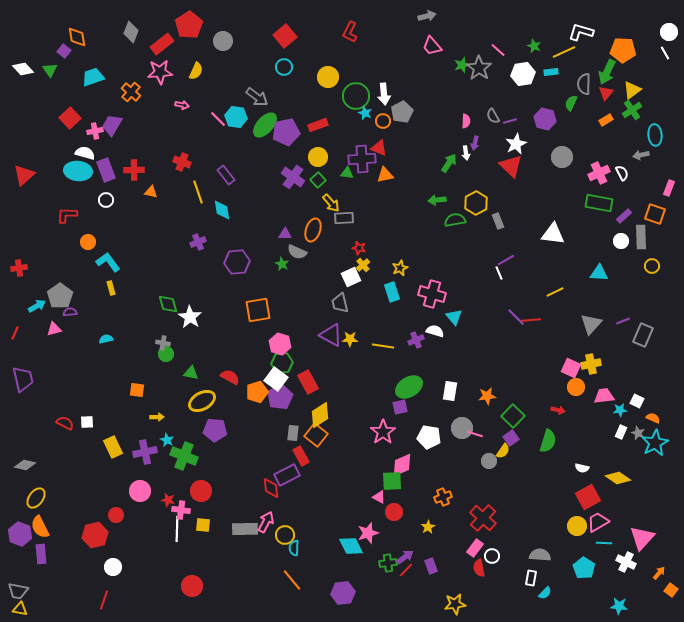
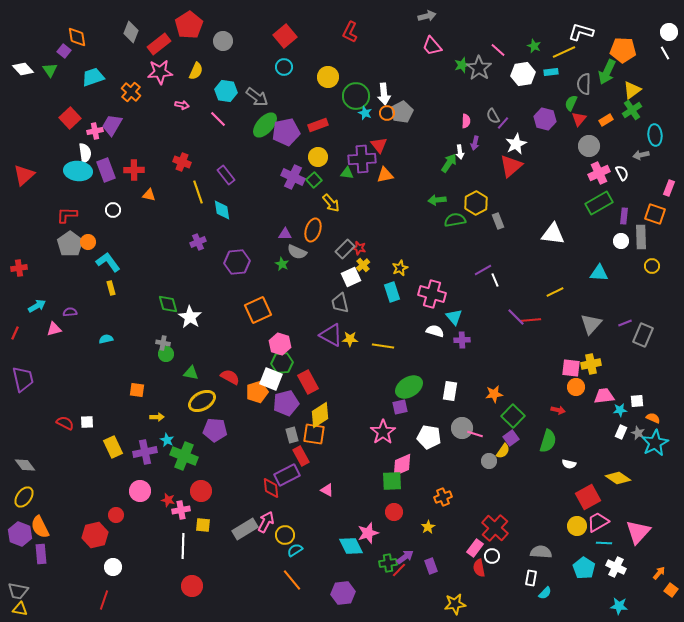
red rectangle at (162, 44): moved 3 px left
red triangle at (606, 93): moved 27 px left, 26 px down
cyan hexagon at (236, 117): moved 10 px left, 26 px up
orange circle at (383, 121): moved 4 px right, 8 px up
purple line at (510, 121): moved 7 px left, 2 px down; rotated 32 degrees counterclockwise
red triangle at (379, 148): moved 3 px up; rotated 30 degrees clockwise
white semicircle at (85, 153): rotated 66 degrees clockwise
white arrow at (466, 153): moved 6 px left, 1 px up
gray circle at (562, 157): moved 27 px right, 11 px up
red triangle at (511, 166): rotated 35 degrees clockwise
purple cross at (293, 177): rotated 10 degrees counterclockwise
green square at (318, 180): moved 4 px left
orange triangle at (151, 192): moved 2 px left, 3 px down
white circle at (106, 200): moved 7 px right, 10 px down
green rectangle at (599, 203): rotated 40 degrees counterclockwise
purple rectangle at (624, 216): rotated 42 degrees counterclockwise
gray rectangle at (344, 218): moved 1 px right, 31 px down; rotated 42 degrees counterclockwise
purple line at (506, 260): moved 23 px left, 10 px down
white line at (499, 273): moved 4 px left, 7 px down
gray pentagon at (60, 296): moved 10 px right, 52 px up
orange square at (258, 310): rotated 16 degrees counterclockwise
purple line at (623, 321): moved 2 px right, 2 px down
purple cross at (416, 340): moved 46 px right; rotated 21 degrees clockwise
pink square at (571, 368): rotated 18 degrees counterclockwise
white square at (276, 379): moved 5 px left; rotated 15 degrees counterclockwise
orange star at (487, 396): moved 7 px right, 2 px up
purple pentagon at (280, 397): moved 6 px right, 6 px down; rotated 15 degrees clockwise
white square at (637, 401): rotated 32 degrees counterclockwise
gray rectangle at (293, 433): moved 1 px left, 2 px down; rotated 21 degrees counterclockwise
orange square at (316, 435): moved 2 px left, 1 px up; rotated 30 degrees counterclockwise
gray diamond at (25, 465): rotated 40 degrees clockwise
white semicircle at (582, 468): moved 13 px left, 4 px up
pink triangle at (379, 497): moved 52 px left, 7 px up
yellow ellipse at (36, 498): moved 12 px left, 1 px up
pink cross at (181, 510): rotated 18 degrees counterclockwise
red cross at (483, 518): moved 12 px right, 10 px down
white line at (177, 529): moved 6 px right, 17 px down
gray rectangle at (245, 529): rotated 30 degrees counterclockwise
pink triangle at (642, 538): moved 4 px left, 6 px up
cyan semicircle at (294, 548): moved 1 px right, 2 px down; rotated 56 degrees clockwise
gray semicircle at (540, 555): moved 1 px right, 3 px up
white cross at (626, 562): moved 10 px left, 5 px down
red line at (406, 570): moved 7 px left
